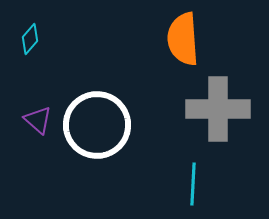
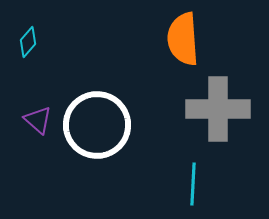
cyan diamond: moved 2 px left, 3 px down
